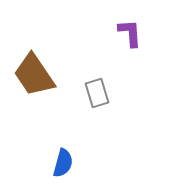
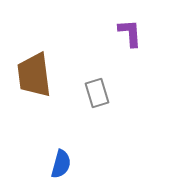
brown trapezoid: rotated 27 degrees clockwise
blue semicircle: moved 2 px left, 1 px down
